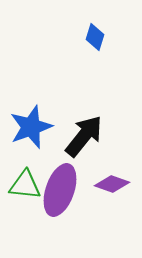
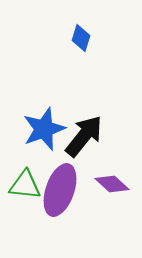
blue diamond: moved 14 px left, 1 px down
blue star: moved 13 px right, 2 px down
purple diamond: rotated 24 degrees clockwise
